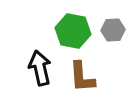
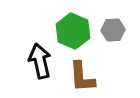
green hexagon: rotated 12 degrees clockwise
black arrow: moved 7 px up
